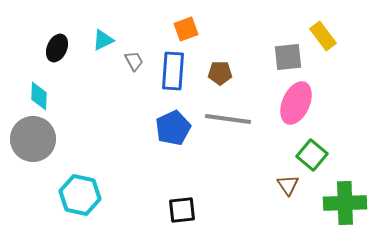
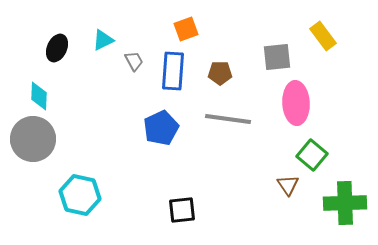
gray square: moved 11 px left
pink ellipse: rotated 27 degrees counterclockwise
blue pentagon: moved 12 px left
